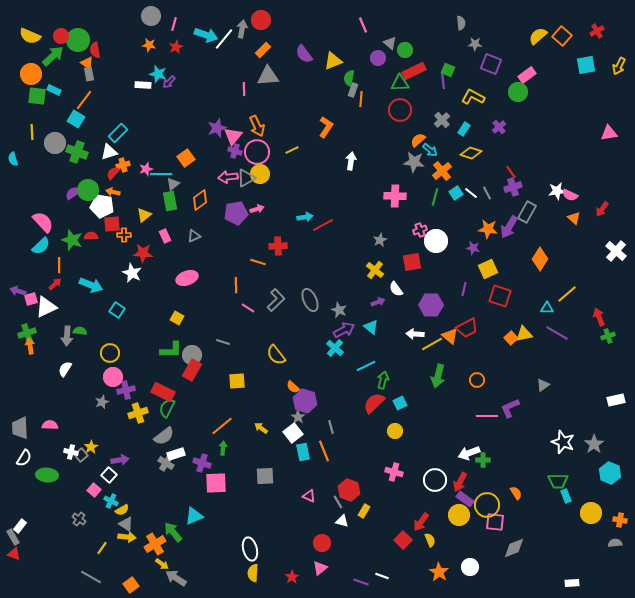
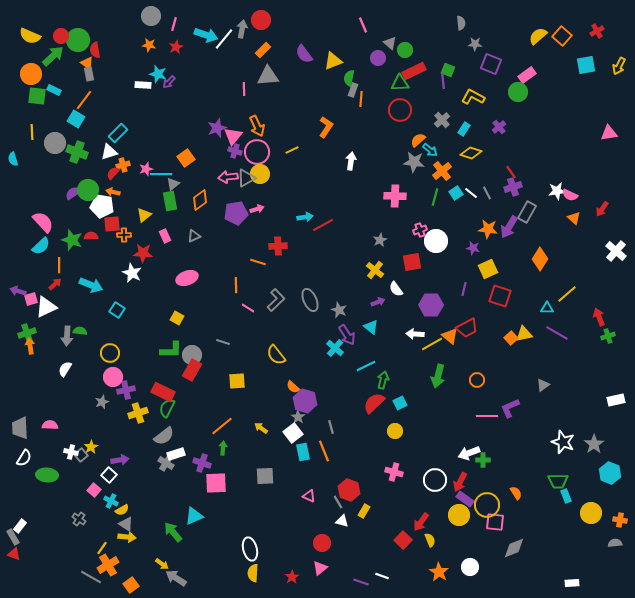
purple arrow at (344, 330): moved 3 px right, 5 px down; rotated 85 degrees clockwise
orange cross at (155, 544): moved 47 px left, 21 px down
